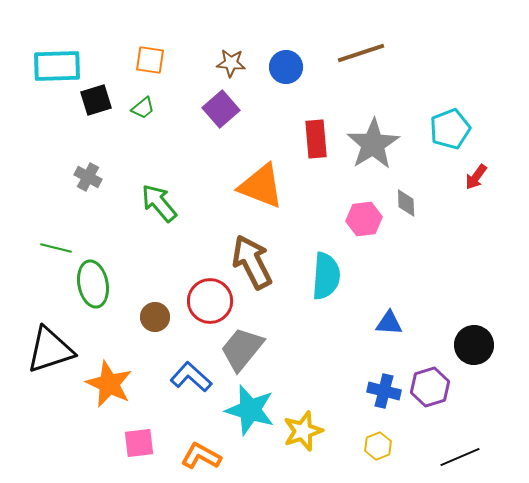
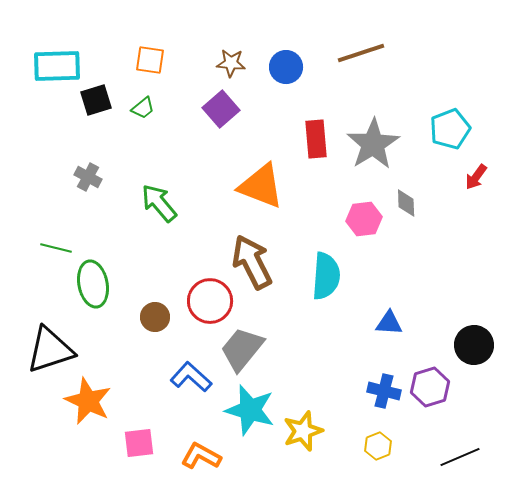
orange star: moved 21 px left, 17 px down
